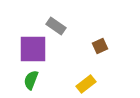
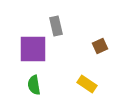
gray rectangle: rotated 42 degrees clockwise
green semicircle: moved 3 px right, 5 px down; rotated 30 degrees counterclockwise
yellow rectangle: moved 1 px right; rotated 72 degrees clockwise
